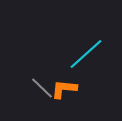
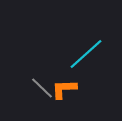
orange L-shape: rotated 8 degrees counterclockwise
